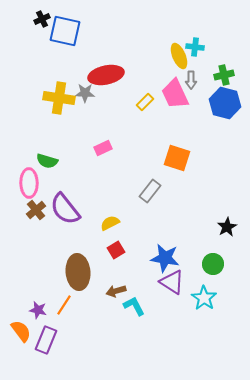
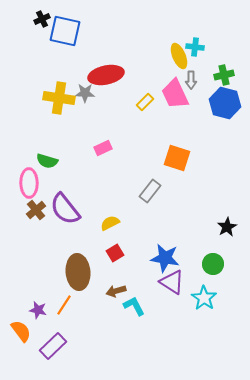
red square: moved 1 px left, 3 px down
purple rectangle: moved 7 px right, 6 px down; rotated 24 degrees clockwise
